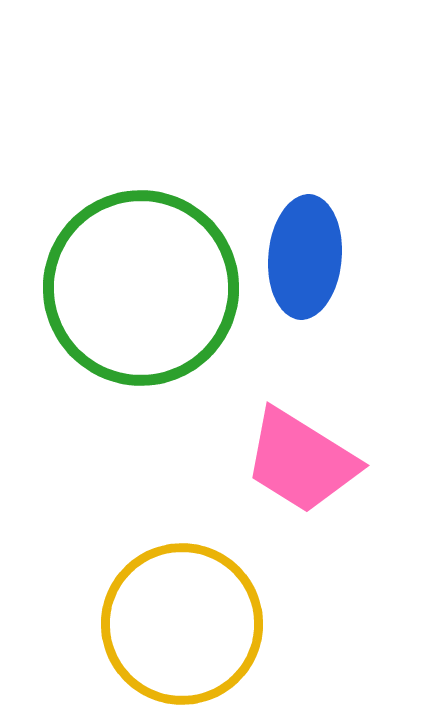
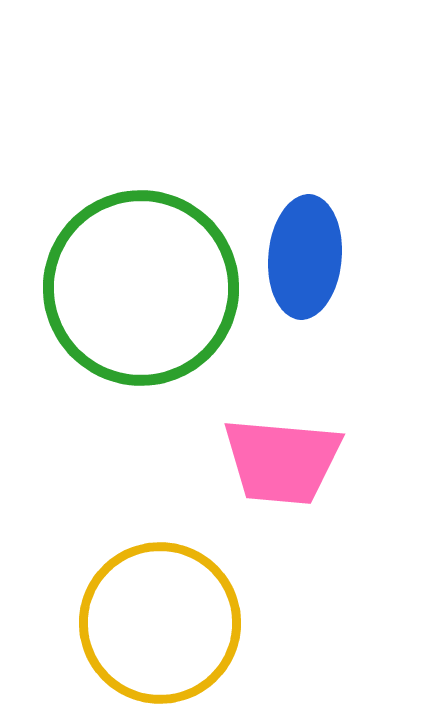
pink trapezoid: moved 19 px left; rotated 27 degrees counterclockwise
yellow circle: moved 22 px left, 1 px up
